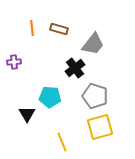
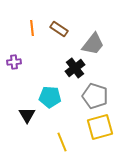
brown rectangle: rotated 18 degrees clockwise
black triangle: moved 1 px down
